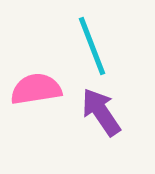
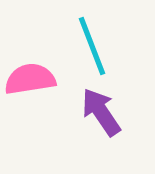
pink semicircle: moved 6 px left, 10 px up
